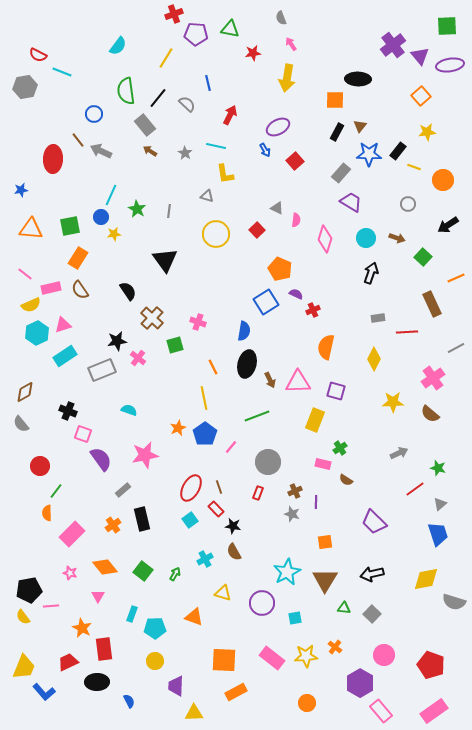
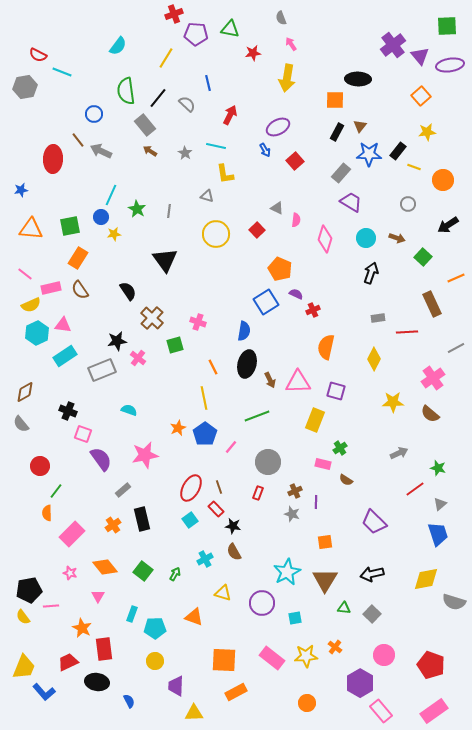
pink triangle at (63, 325): rotated 24 degrees clockwise
black ellipse at (97, 682): rotated 10 degrees clockwise
